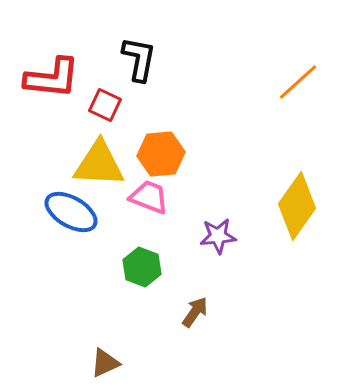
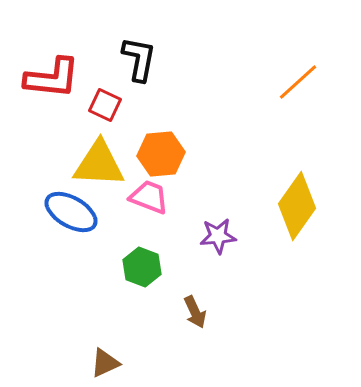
brown arrow: rotated 120 degrees clockwise
